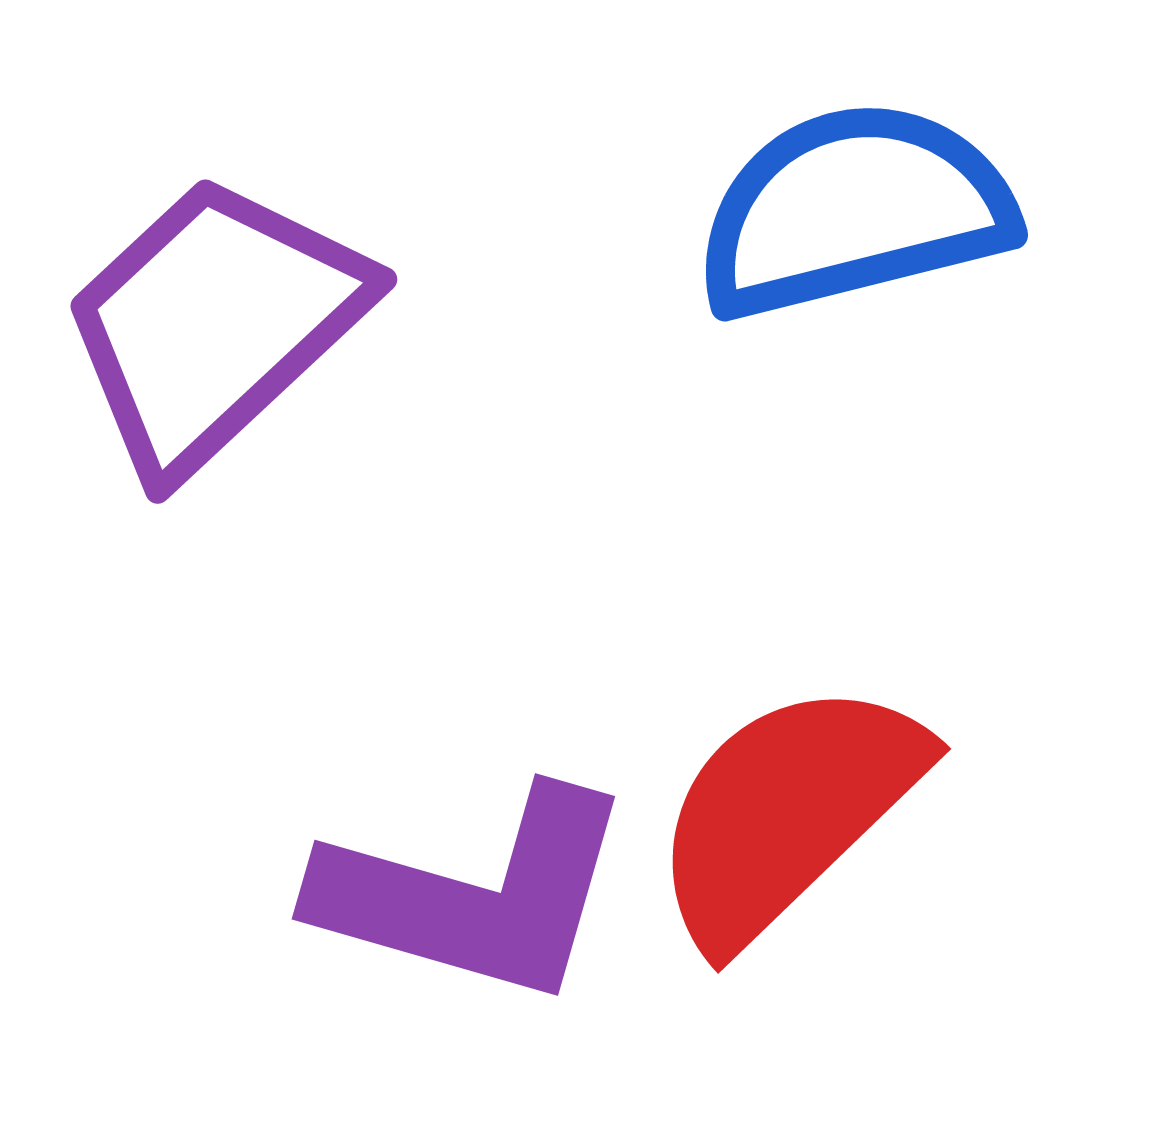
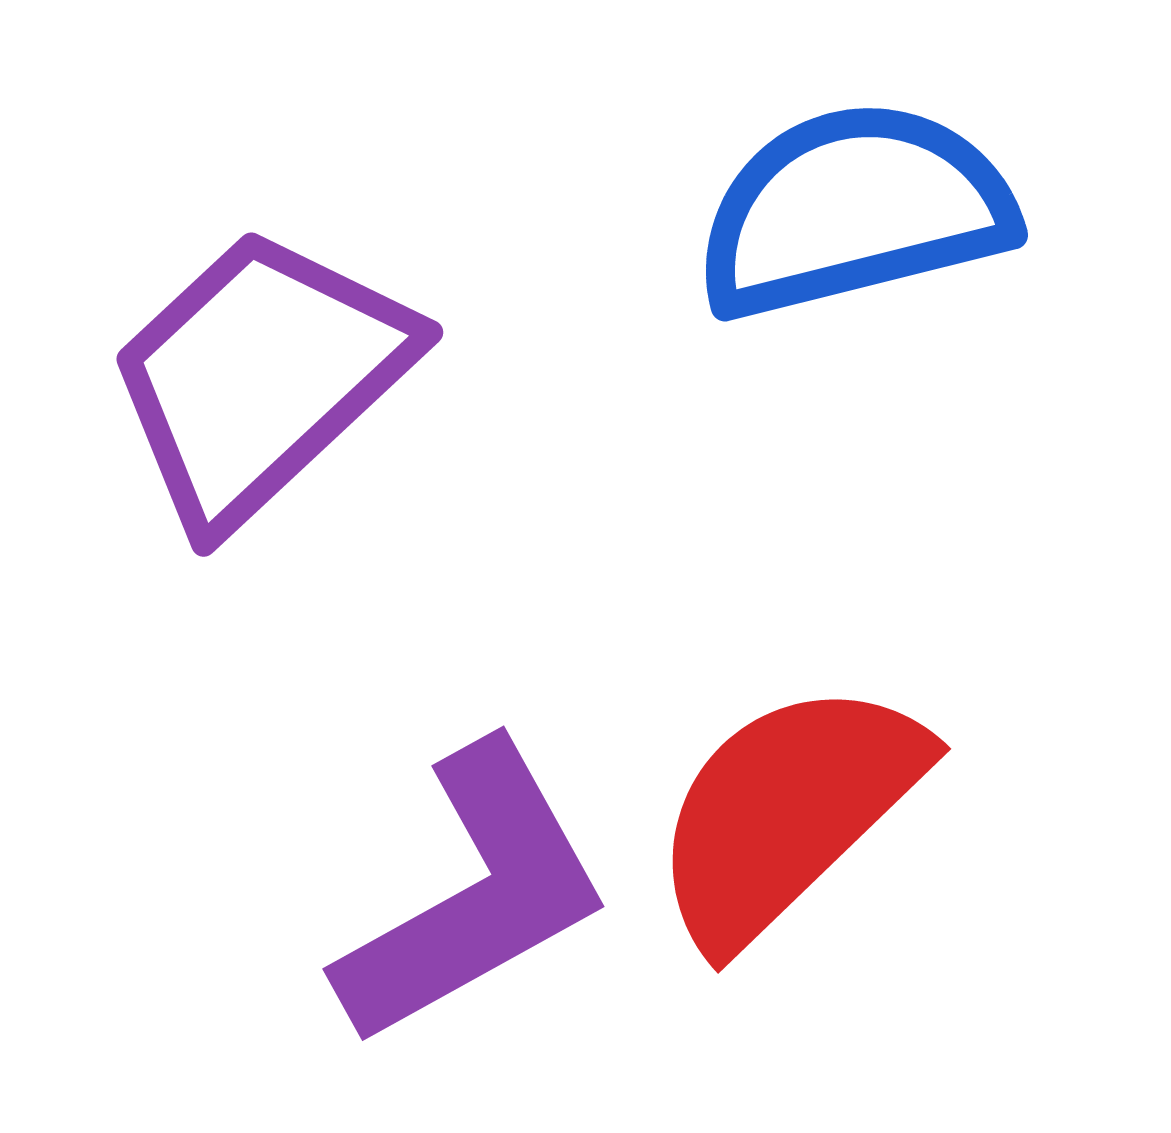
purple trapezoid: moved 46 px right, 53 px down
purple L-shape: rotated 45 degrees counterclockwise
